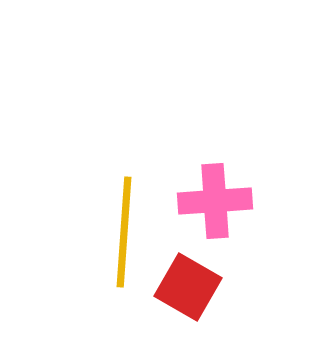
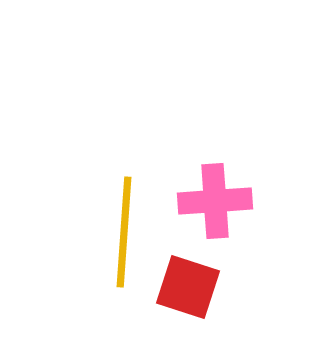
red square: rotated 12 degrees counterclockwise
